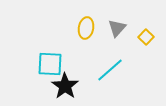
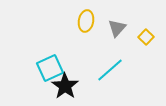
yellow ellipse: moved 7 px up
cyan square: moved 4 px down; rotated 28 degrees counterclockwise
